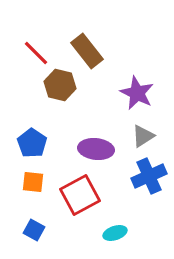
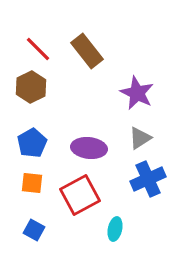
red line: moved 2 px right, 4 px up
brown hexagon: moved 29 px left, 2 px down; rotated 20 degrees clockwise
gray triangle: moved 3 px left, 2 px down
blue pentagon: rotated 8 degrees clockwise
purple ellipse: moved 7 px left, 1 px up
blue cross: moved 1 px left, 3 px down
orange square: moved 1 px left, 1 px down
cyan ellipse: moved 4 px up; rotated 60 degrees counterclockwise
